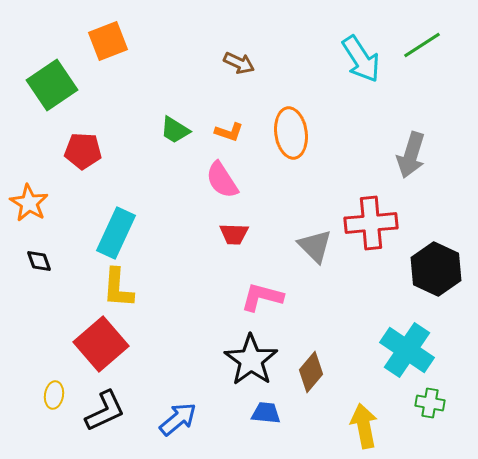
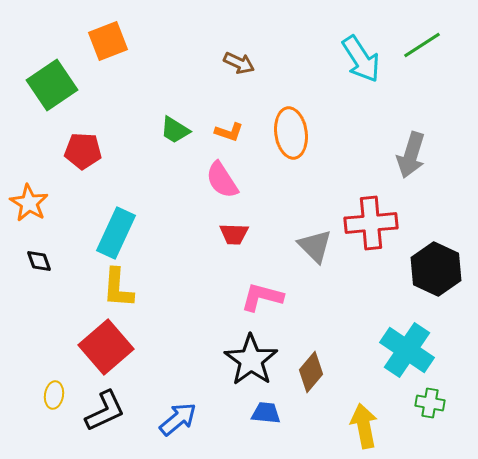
red square: moved 5 px right, 3 px down
